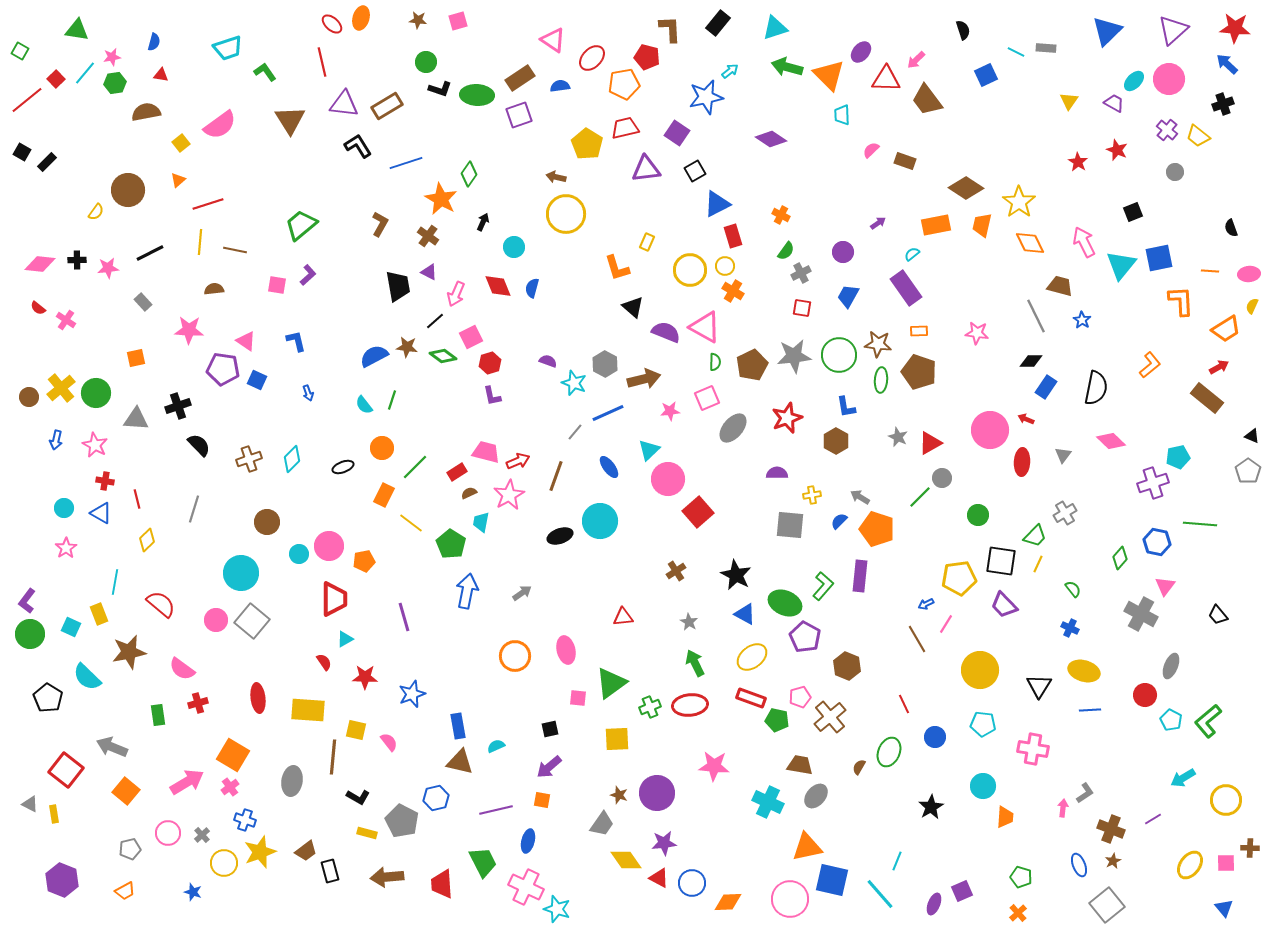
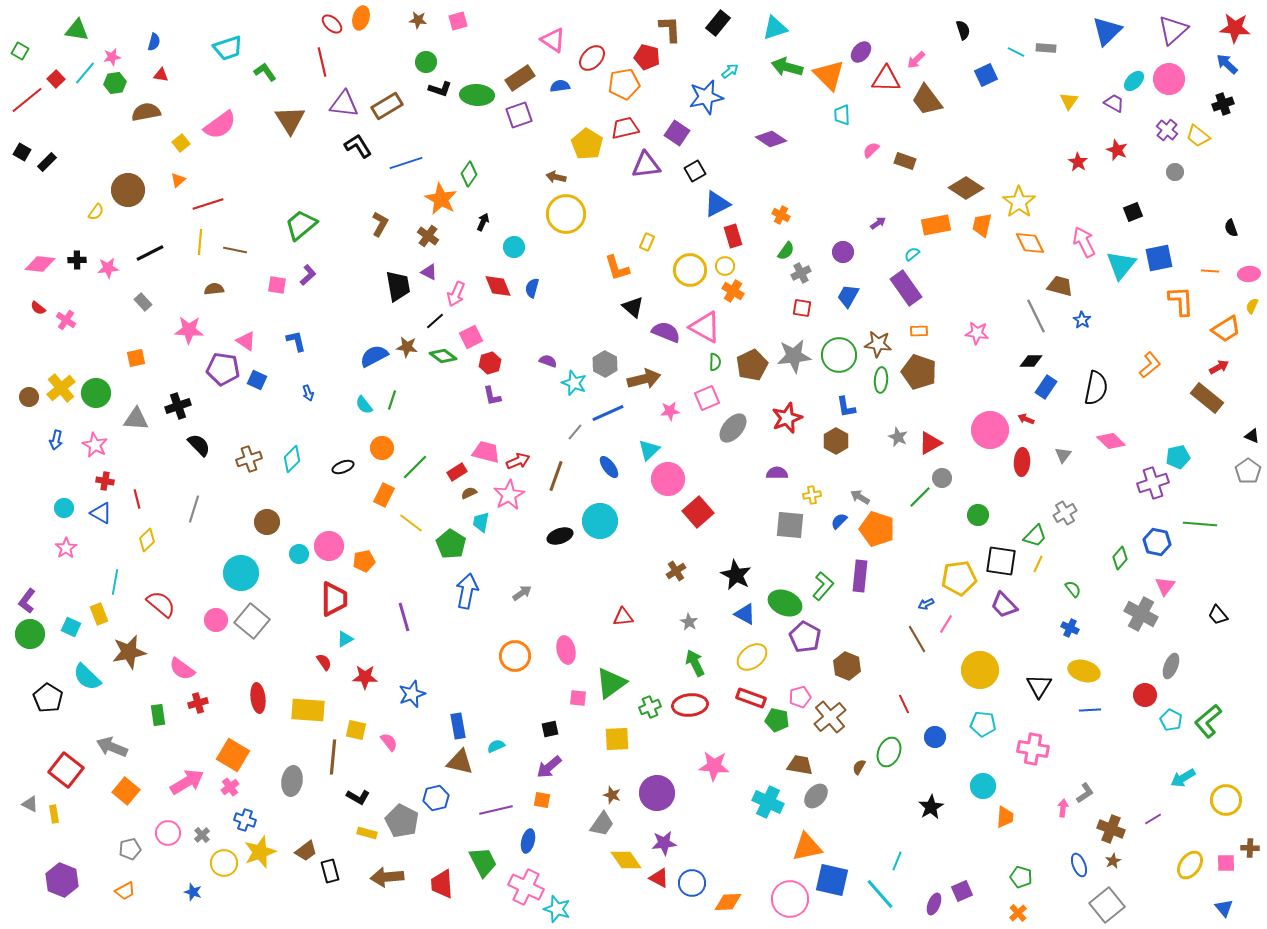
purple triangle at (646, 169): moved 4 px up
brown star at (619, 795): moved 7 px left
